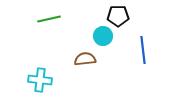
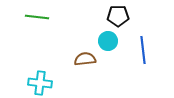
green line: moved 12 px left, 2 px up; rotated 20 degrees clockwise
cyan circle: moved 5 px right, 5 px down
cyan cross: moved 3 px down
